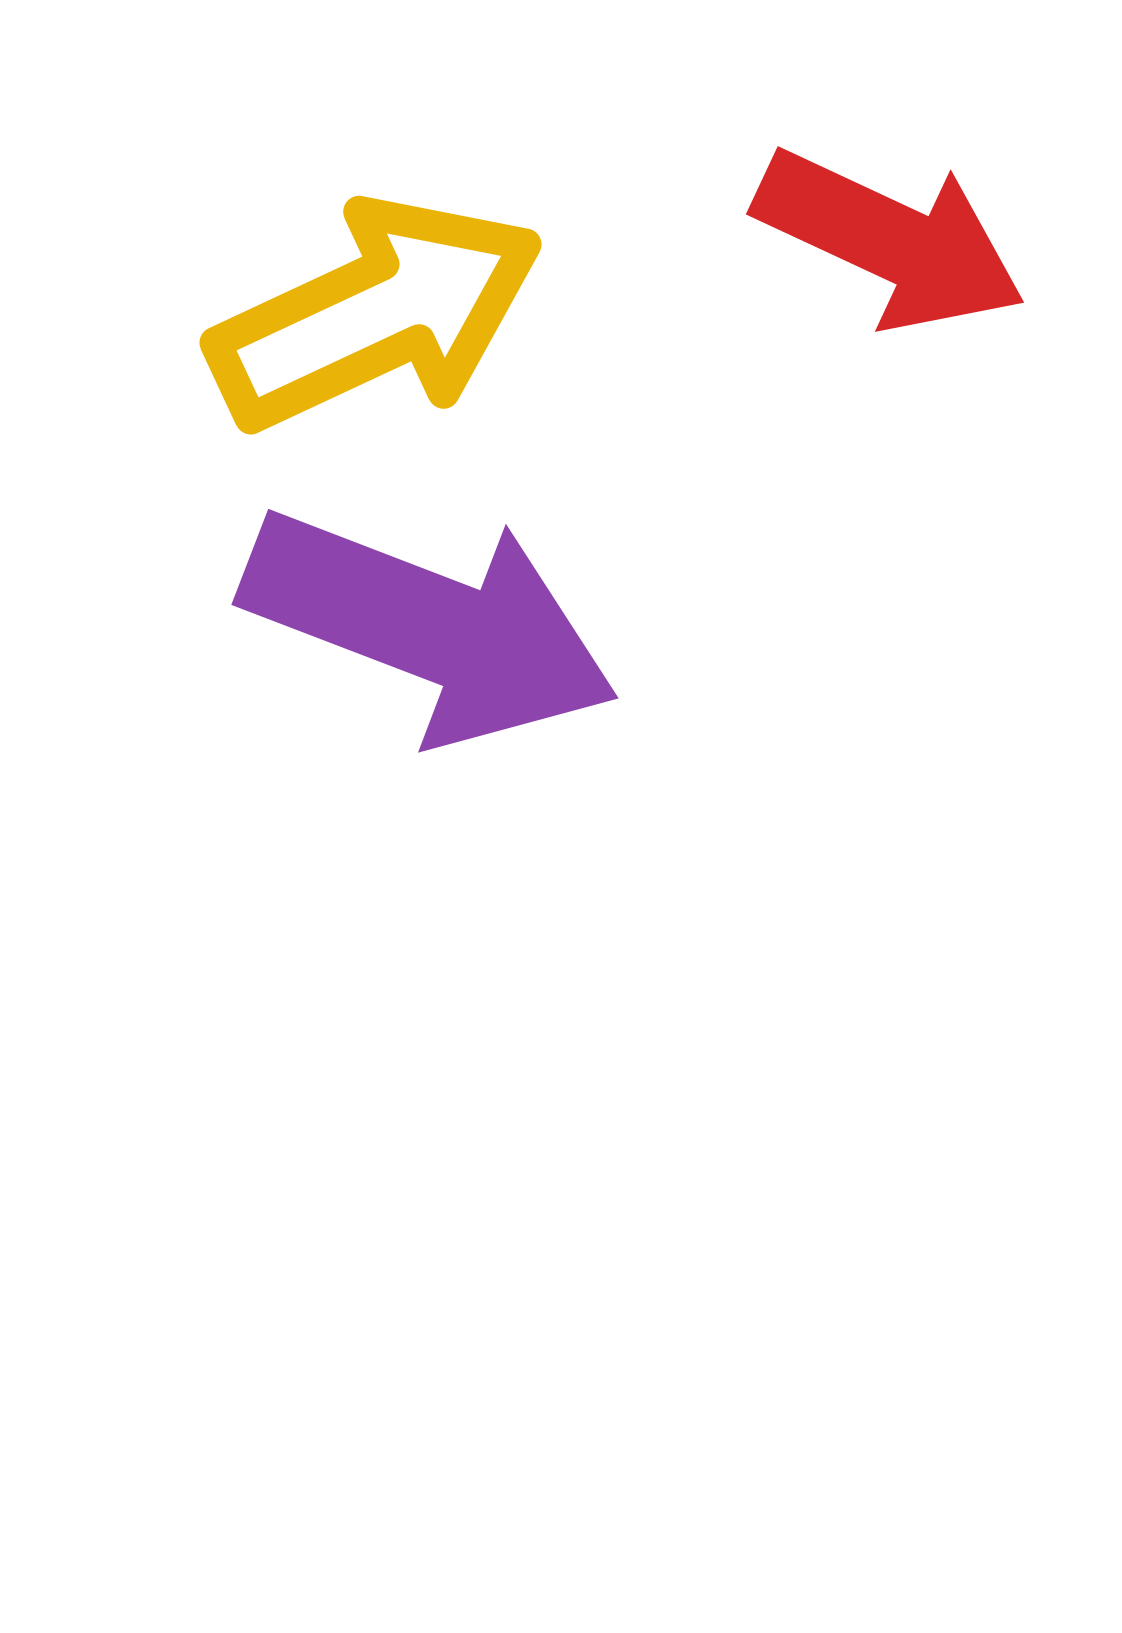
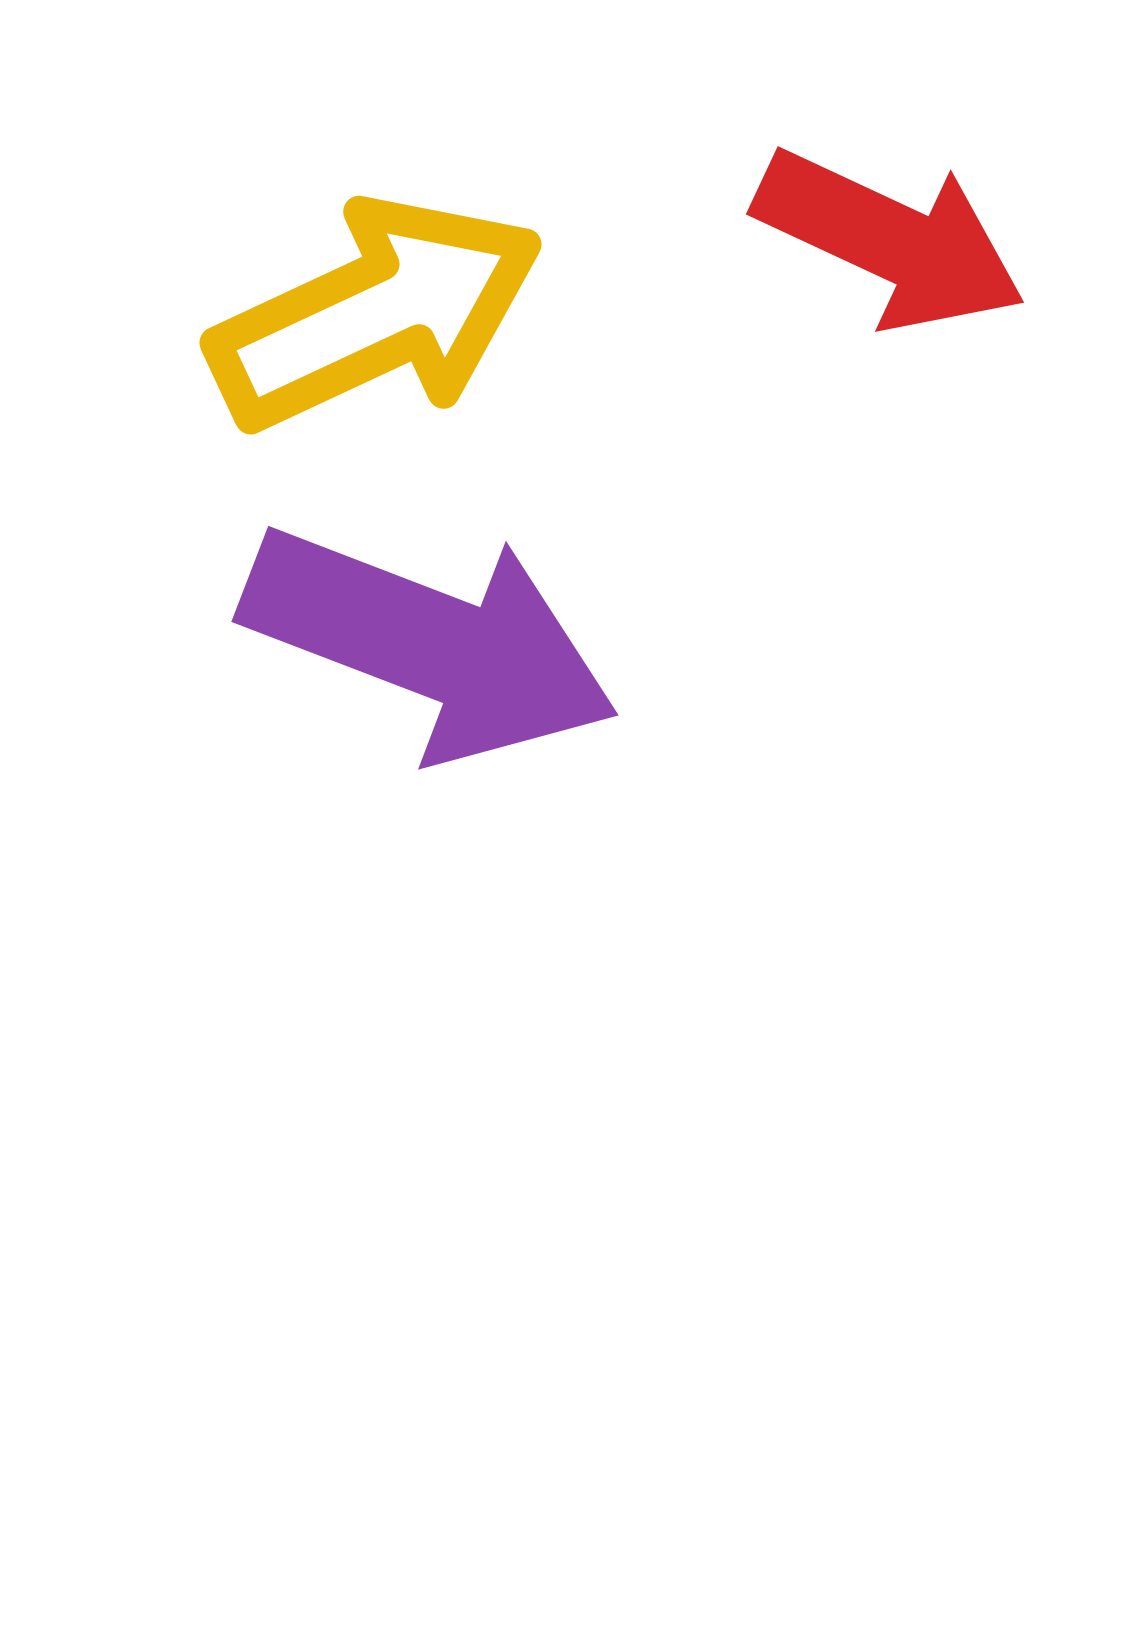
purple arrow: moved 17 px down
